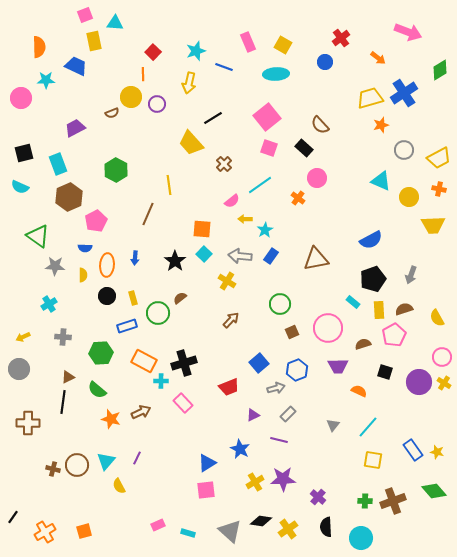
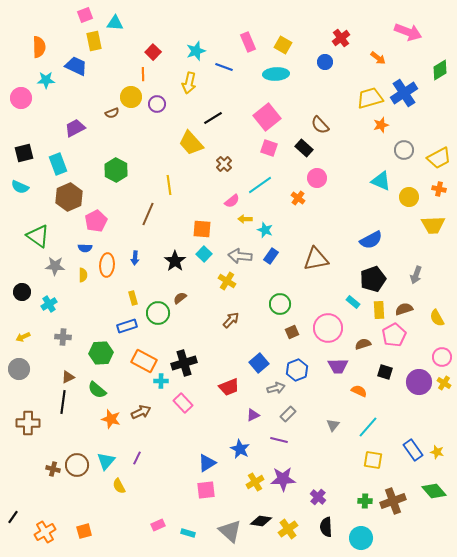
cyan star at (265, 230): rotated 21 degrees counterclockwise
gray arrow at (411, 275): moved 5 px right
black circle at (107, 296): moved 85 px left, 4 px up
